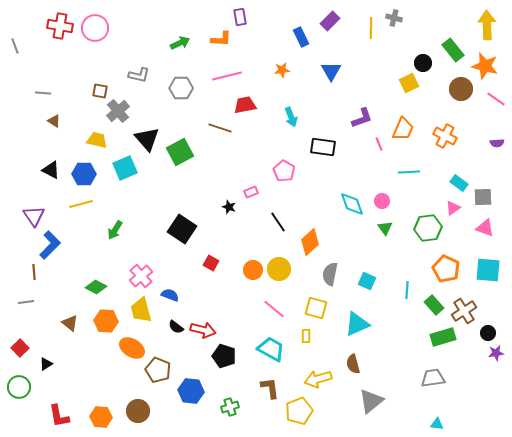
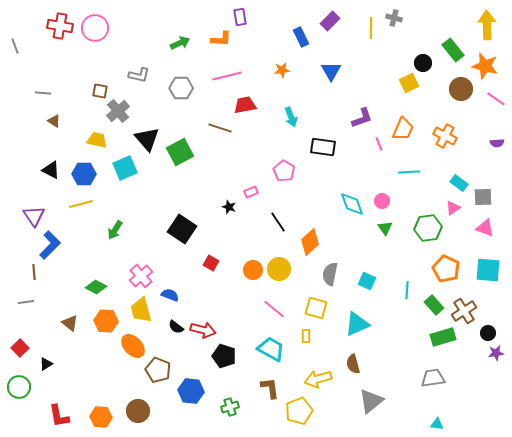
orange ellipse at (132, 348): moved 1 px right, 2 px up; rotated 15 degrees clockwise
